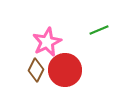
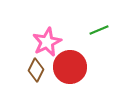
red circle: moved 5 px right, 3 px up
